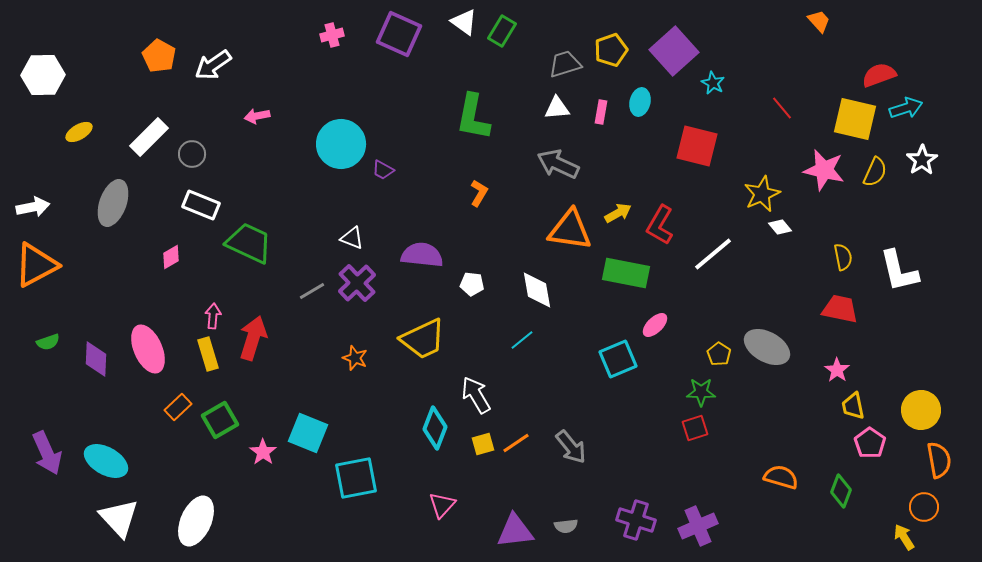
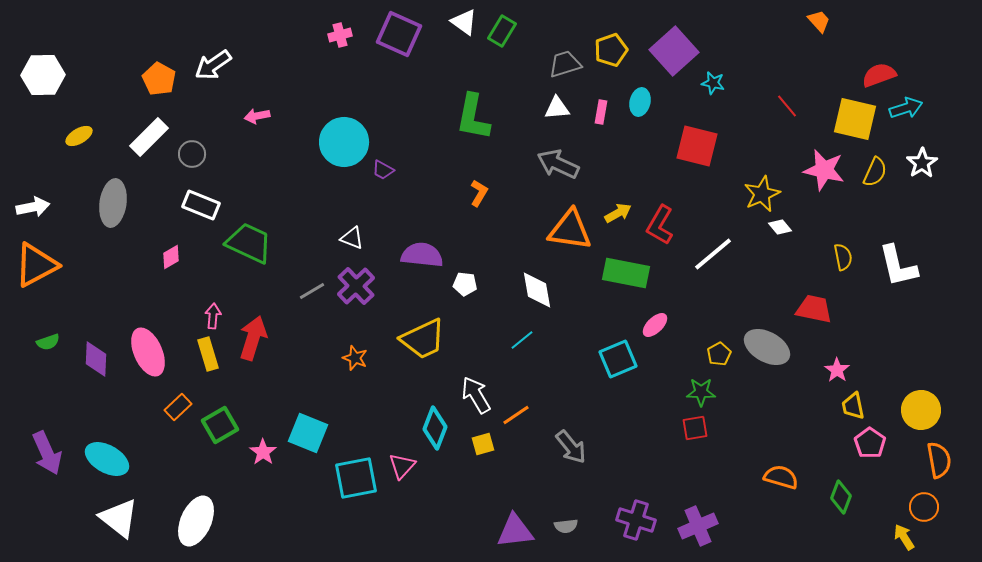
pink cross at (332, 35): moved 8 px right
orange pentagon at (159, 56): moved 23 px down
cyan star at (713, 83): rotated 15 degrees counterclockwise
red line at (782, 108): moved 5 px right, 2 px up
yellow ellipse at (79, 132): moved 4 px down
cyan circle at (341, 144): moved 3 px right, 2 px up
white star at (922, 160): moved 3 px down
gray ellipse at (113, 203): rotated 12 degrees counterclockwise
white L-shape at (899, 271): moved 1 px left, 5 px up
purple cross at (357, 283): moved 1 px left, 3 px down
white pentagon at (472, 284): moved 7 px left
red trapezoid at (840, 309): moved 26 px left
pink ellipse at (148, 349): moved 3 px down
yellow pentagon at (719, 354): rotated 10 degrees clockwise
green square at (220, 420): moved 5 px down
red square at (695, 428): rotated 8 degrees clockwise
orange line at (516, 443): moved 28 px up
cyan ellipse at (106, 461): moved 1 px right, 2 px up
green diamond at (841, 491): moved 6 px down
pink triangle at (442, 505): moved 40 px left, 39 px up
white triangle at (119, 518): rotated 9 degrees counterclockwise
